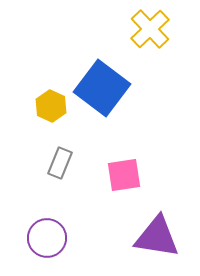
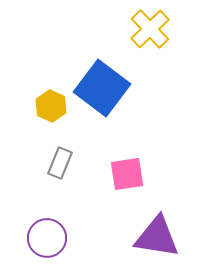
pink square: moved 3 px right, 1 px up
